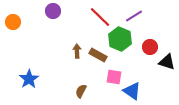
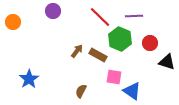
purple line: rotated 30 degrees clockwise
red circle: moved 4 px up
brown arrow: rotated 40 degrees clockwise
